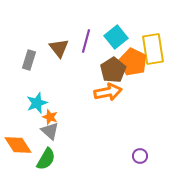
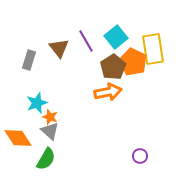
purple line: rotated 45 degrees counterclockwise
brown pentagon: moved 3 px up
orange diamond: moved 7 px up
